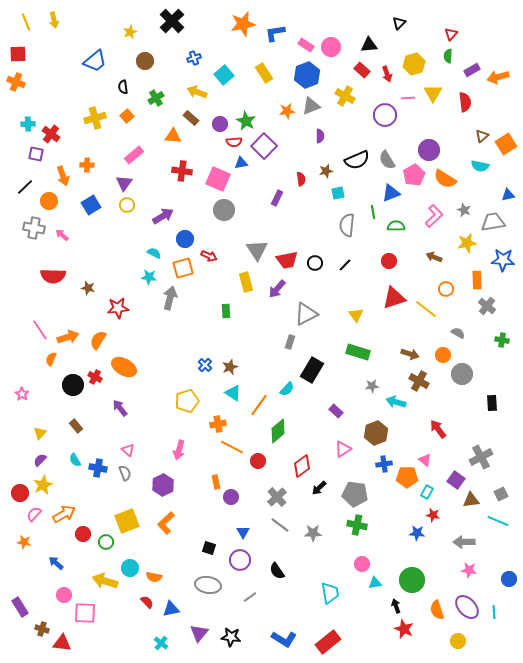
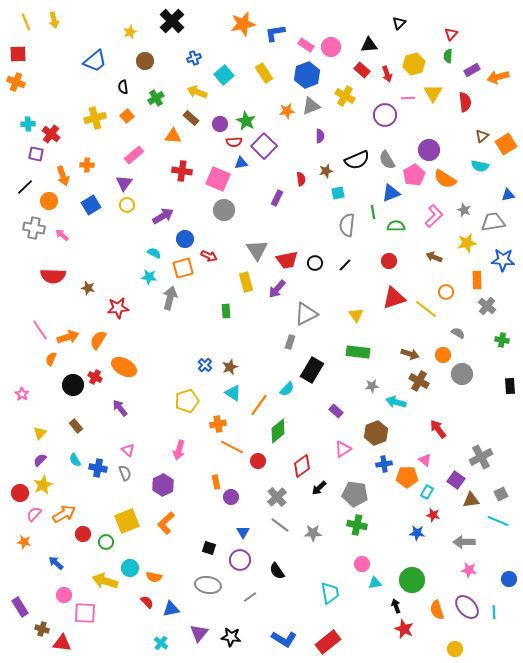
orange circle at (446, 289): moved 3 px down
green rectangle at (358, 352): rotated 10 degrees counterclockwise
black rectangle at (492, 403): moved 18 px right, 17 px up
yellow circle at (458, 641): moved 3 px left, 8 px down
